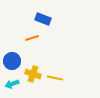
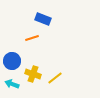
yellow line: rotated 49 degrees counterclockwise
cyan arrow: rotated 40 degrees clockwise
